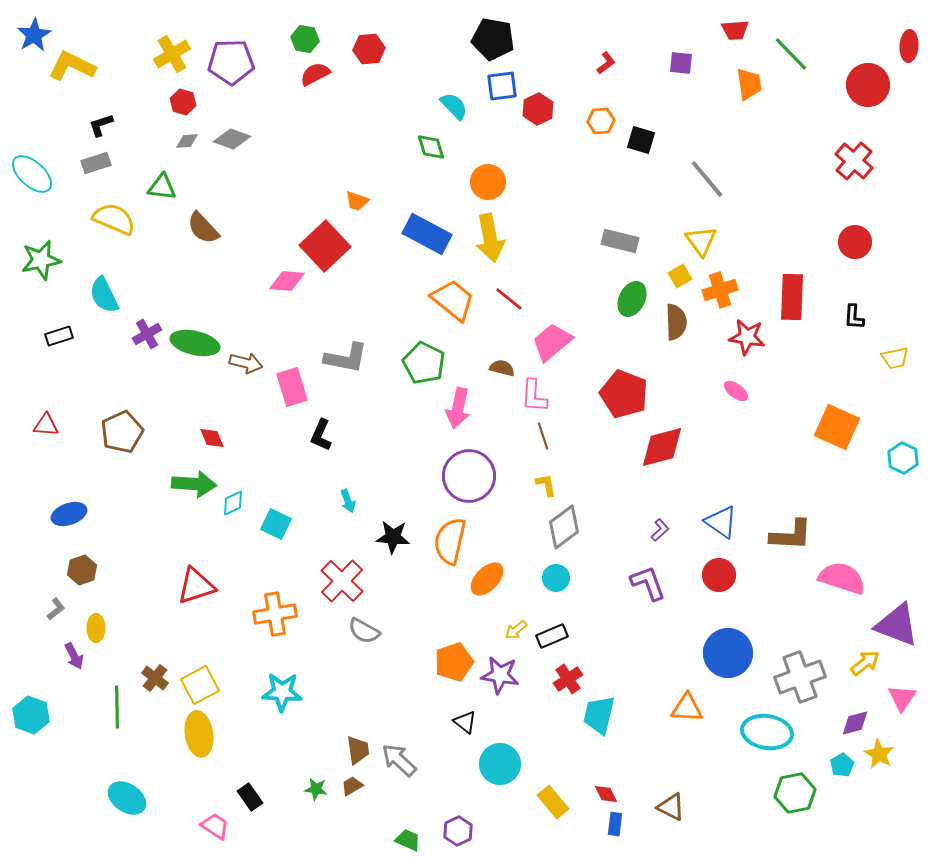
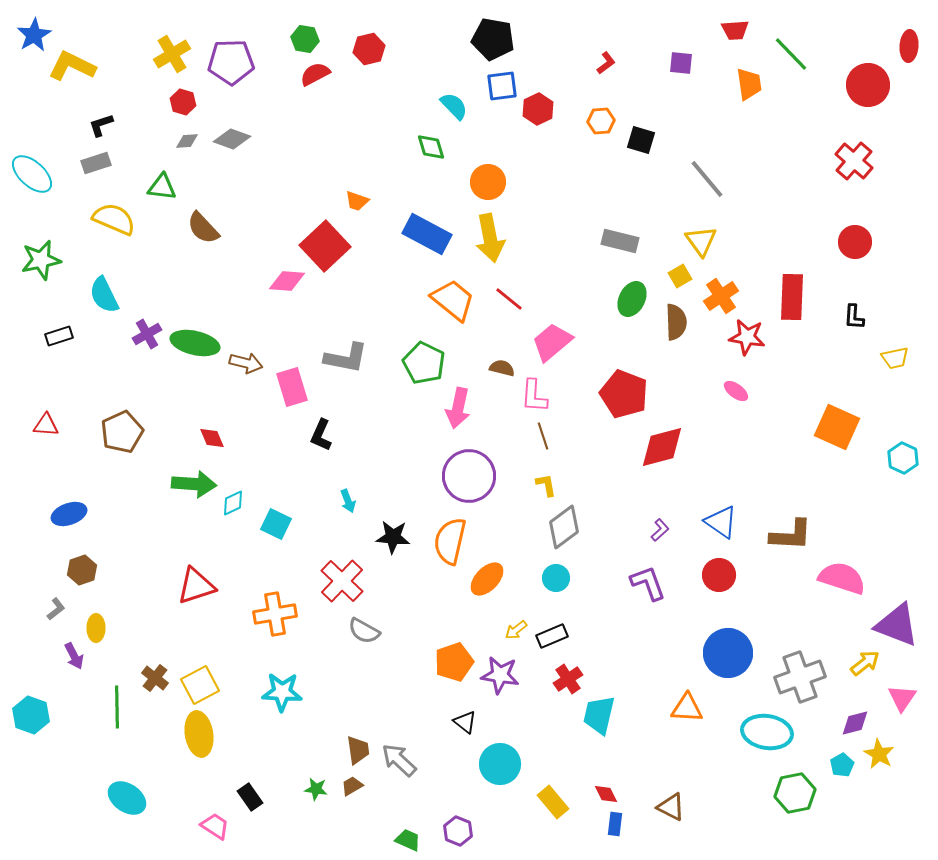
red hexagon at (369, 49): rotated 8 degrees counterclockwise
orange cross at (720, 290): moved 1 px right, 6 px down; rotated 16 degrees counterclockwise
purple hexagon at (458, 831): rotated 12 degrees counterclockwise
